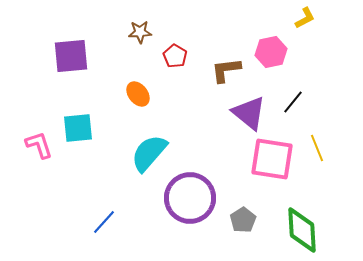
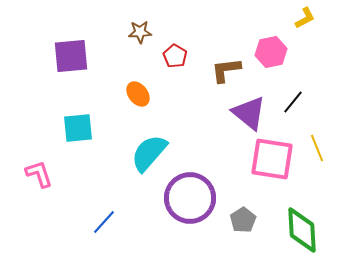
pink L-shape: moved 29 px down
